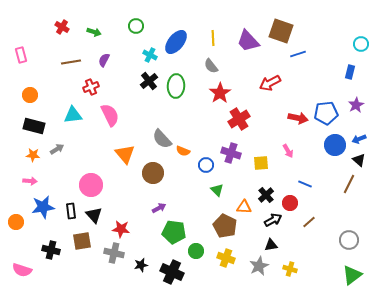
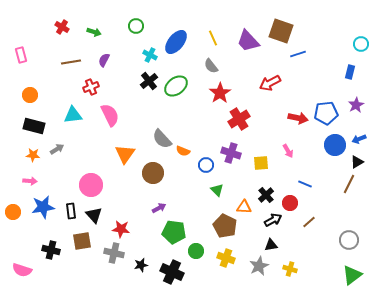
yellow line at (213, 38): rotated 21 degrees counterclockwise
green ellipse at (176, 86): rotated 50 degrees clockwise
orange triangle at (125, 154): rotated 15 degrees clockwise
black triangle at (359, 160): moved 2 px left, 2 px down; rotated 48 degrees clockwise
orange circle at (16, 222): moved 3 px left, 10 px up
